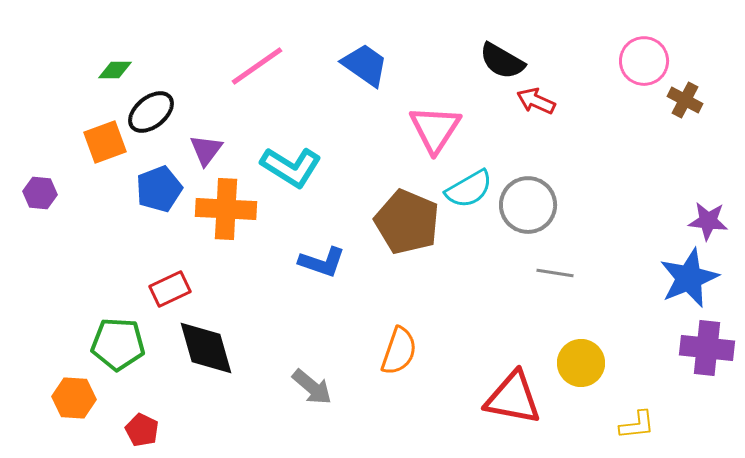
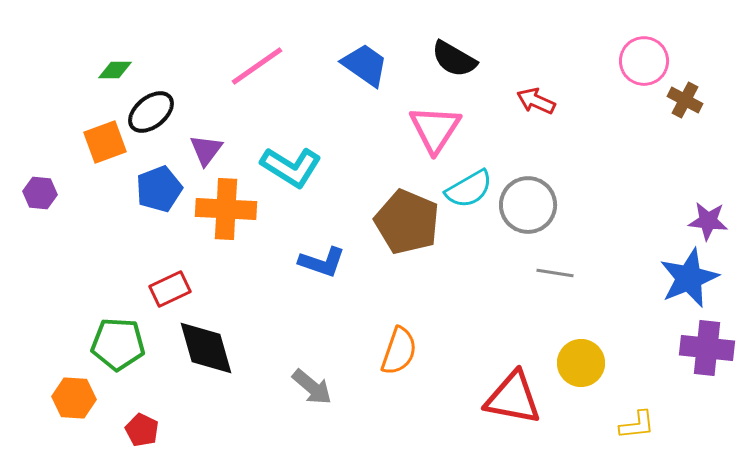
black semicircle: moved 48 px left, 2 px up
